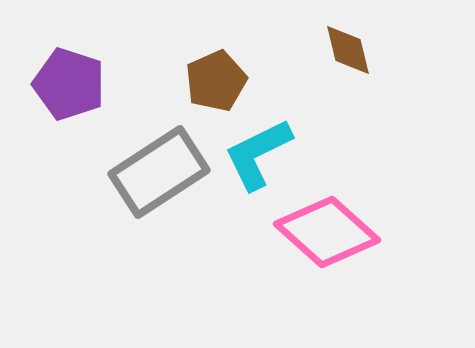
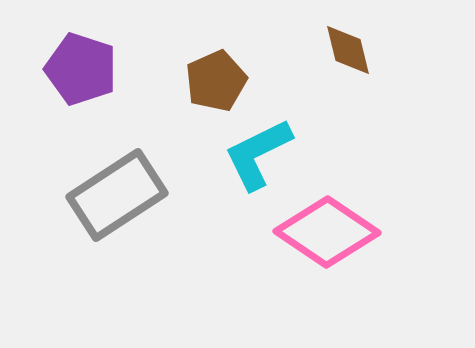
purple pentagon: moved 12 px right, 15 px up
gray rectangle: moved 42 px left, 23 px down
pink diamond: rotated 8 degrees counterclockwise
